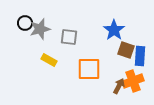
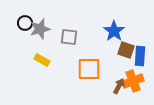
blue star: moved 1 px down
yellow rectangle: moved 7 px left
